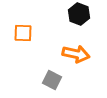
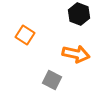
orange square: moved 2 px right, 2 px down; rotated 30 degrees clockwise
